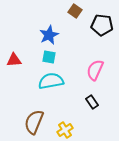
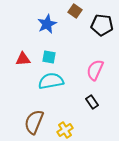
blue star: moved 2 px left, 11 px up
red triangle: moved 9 px right, 1 px up
